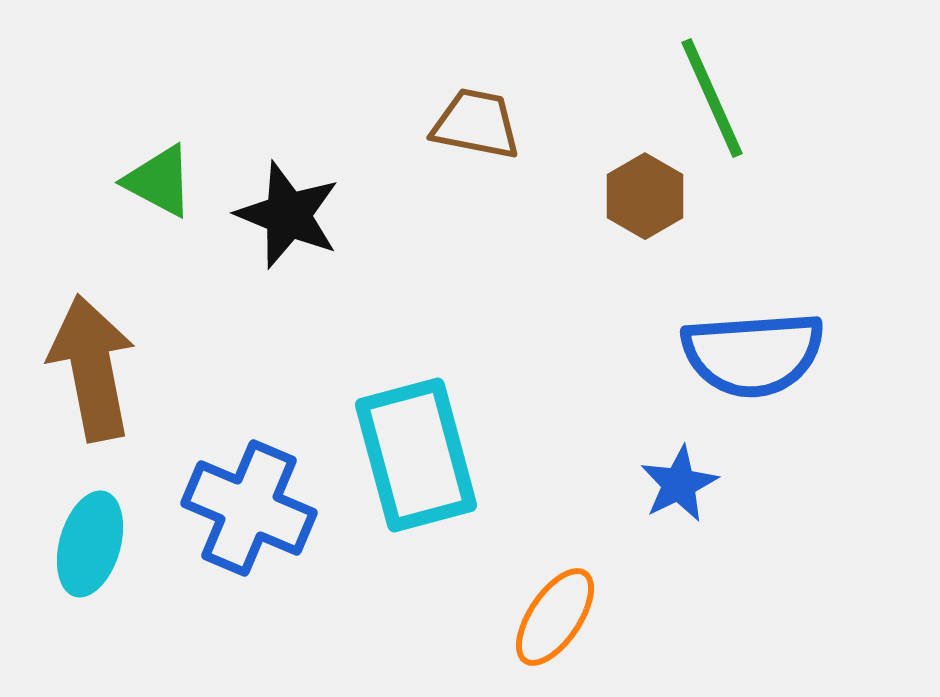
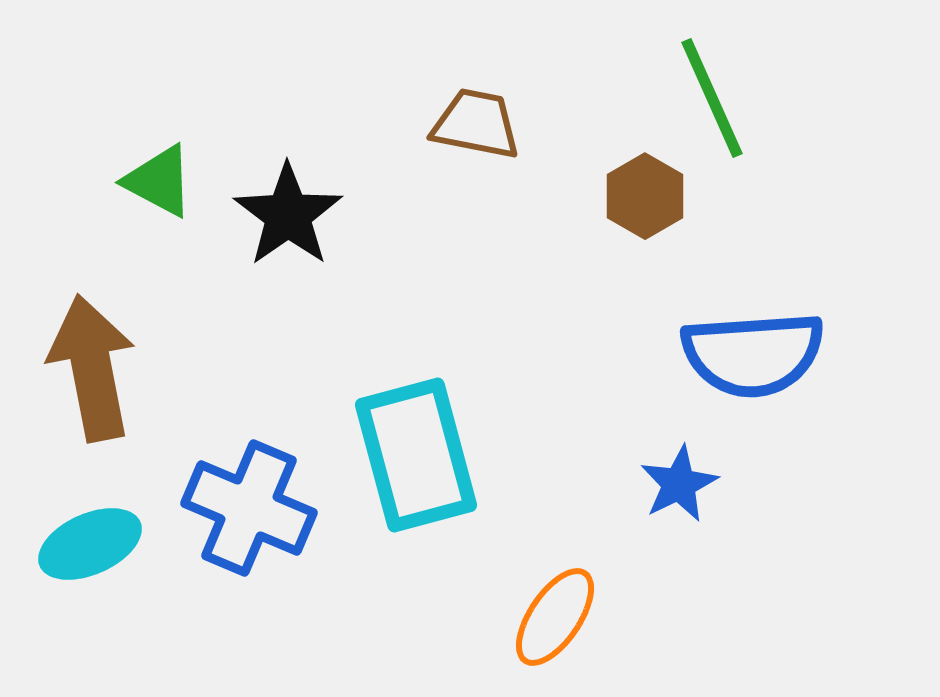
black star: rotated 15 degrees clockwise
cyan ellipse: rotated 50 degrees clockwise
